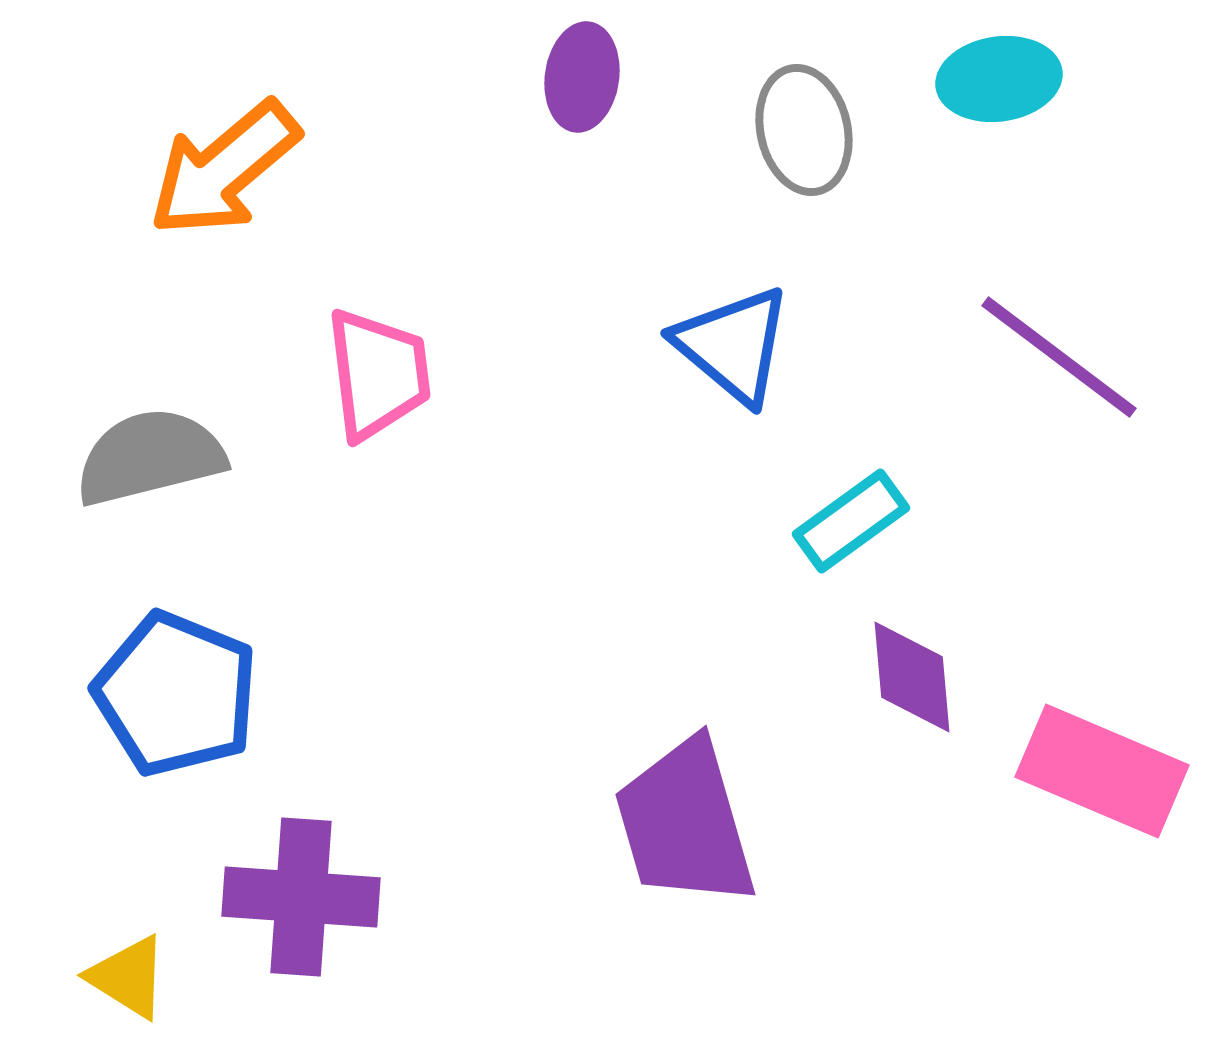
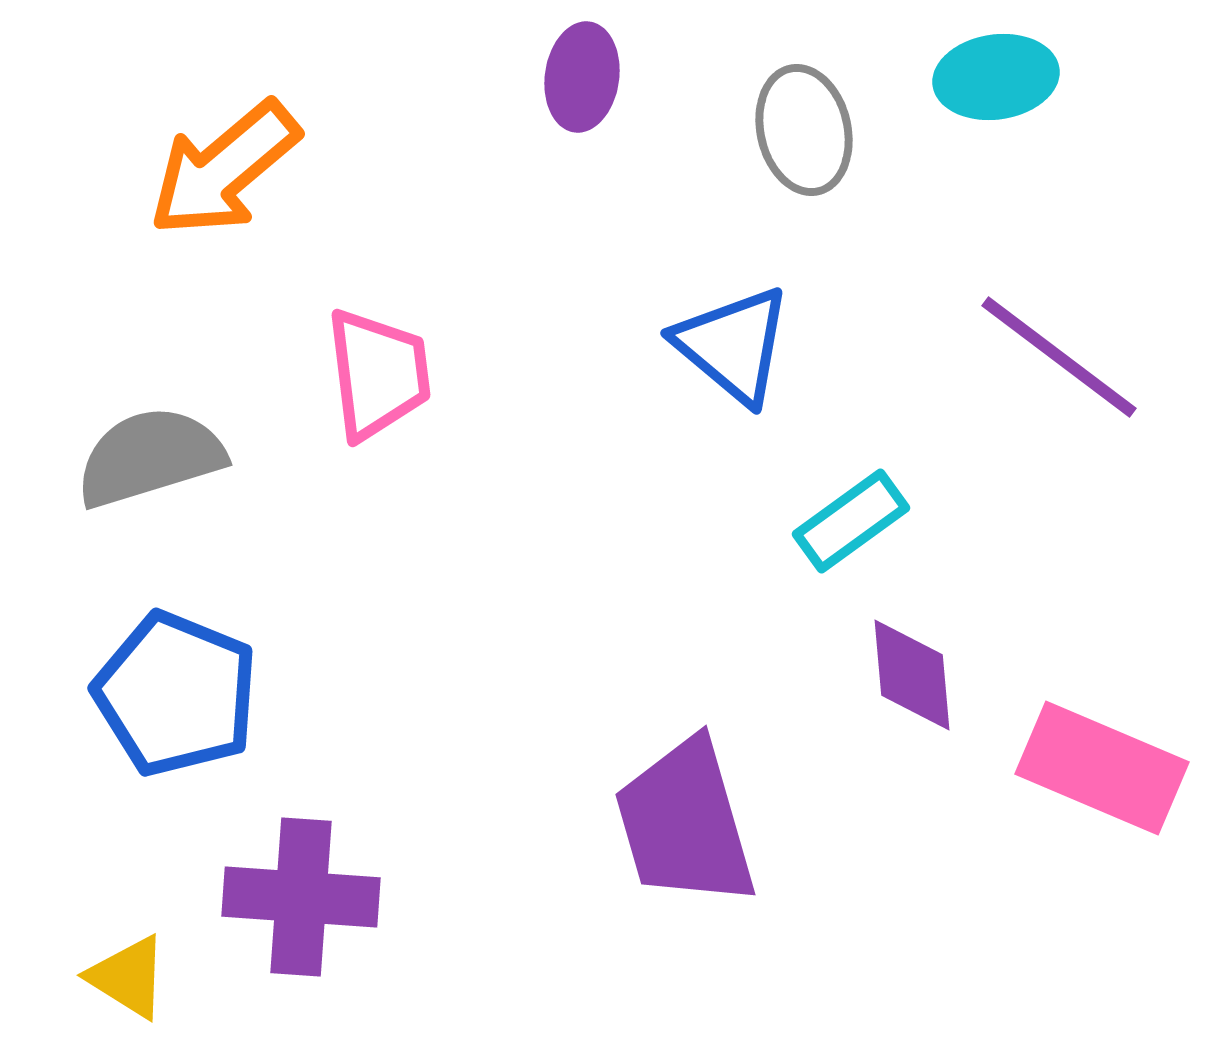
cyan ellipse: moved 3 px left, 2 px up
gray semicircle: rotated 3 degrees counterclockwise
purple diamond: moved 2 px up
pink rectangle: moved 3 px up
